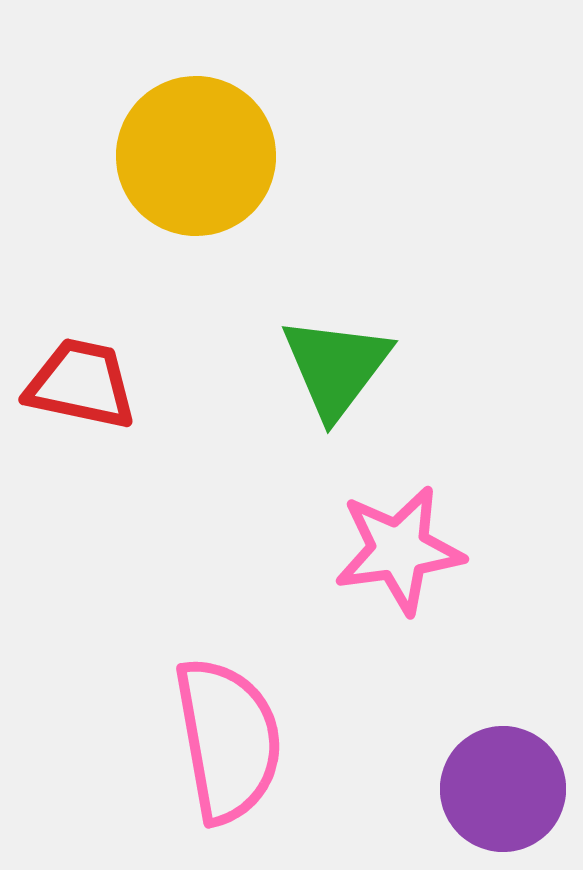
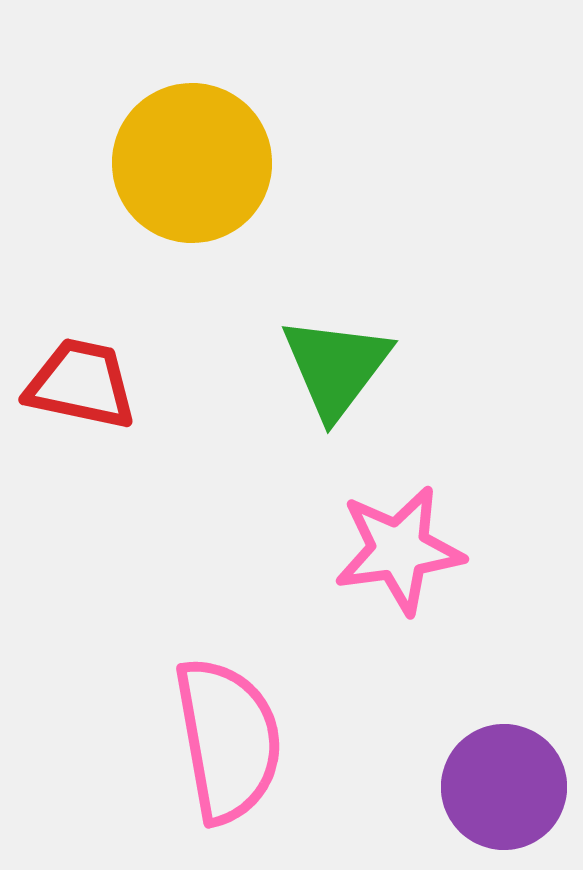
yellow circle: moved 4 px left, 7 px down
purple circle: moved 1 px right, 2 px up
